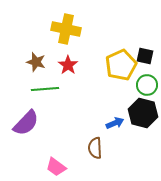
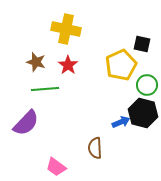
black square: moved 3 px left, 12 px up
blue arrow: moved 6 px right, 1 px up
